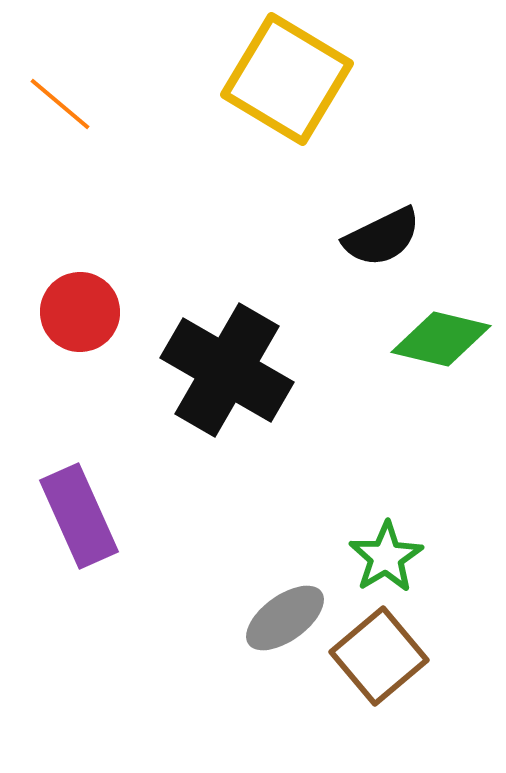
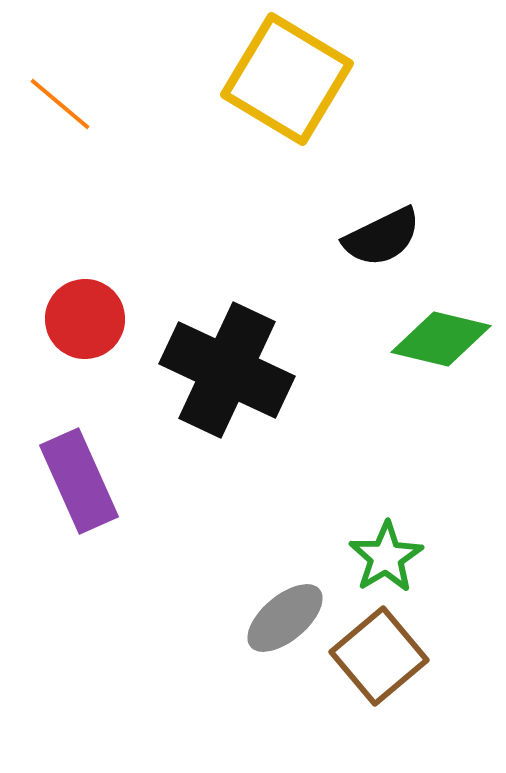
red circle: moved 5 px right, 7 px down
black cross: rotated 5 degrees counterclockwise
purple rectangle: moved 35 px up
gray ellipse: rotated 4 degrees counterclockwise
